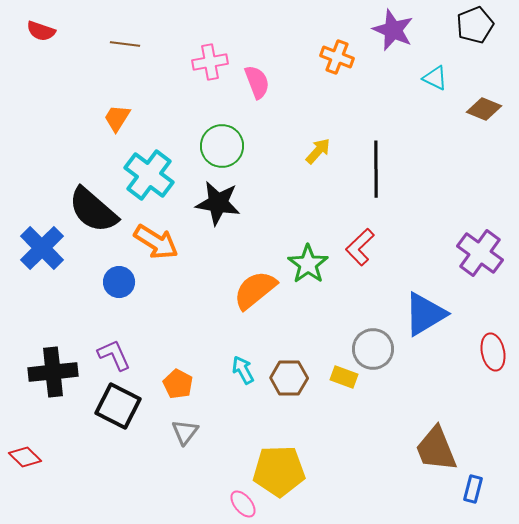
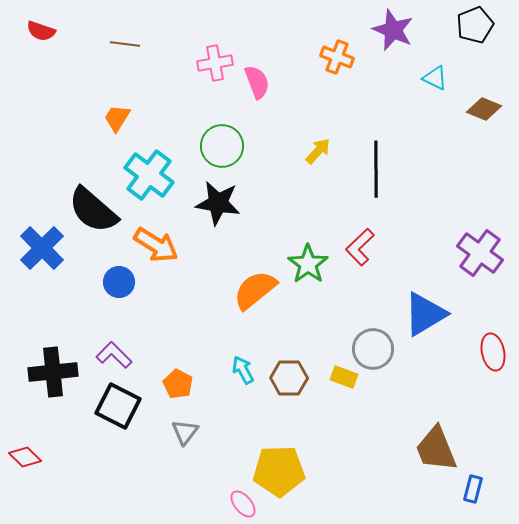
pink cross: moved 5 px right, 1 px down
orange arrow: moved 3 px down
purple L-shape: rotated 21 degrees counterclockwise
